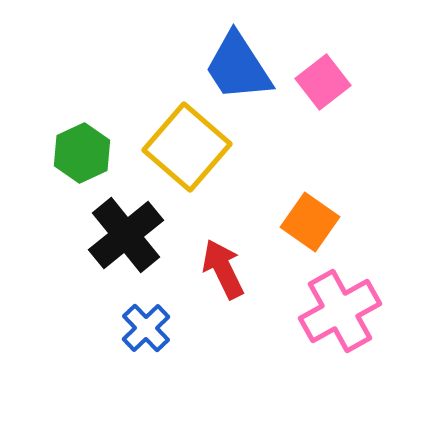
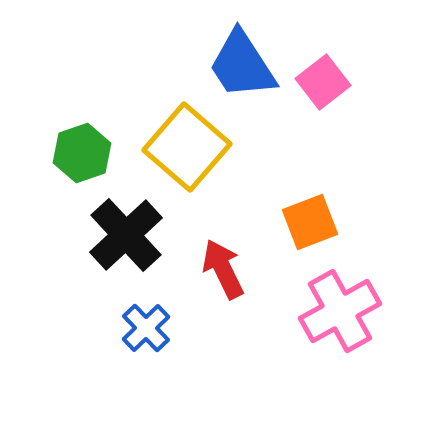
blue trapezoid: moved 4 px right, 2 px up
green hexagon: rotated 6 degrees clockwise
orange square: rotated 34 degrees clockwise
black cross: rotated 4 degrees counterclockwise
